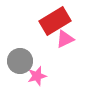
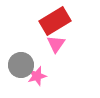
pink triangle: moved 9 px left, 5 px down; rotated 30 degrees counterclockwise
gray circle: moved 1 px right, 4 px down
